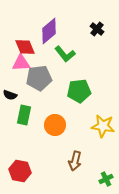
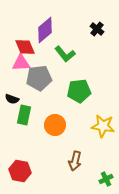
purple diamond: moved 4 px left, 1 px up
black semicircle: moved 2 px right, 4 px down
